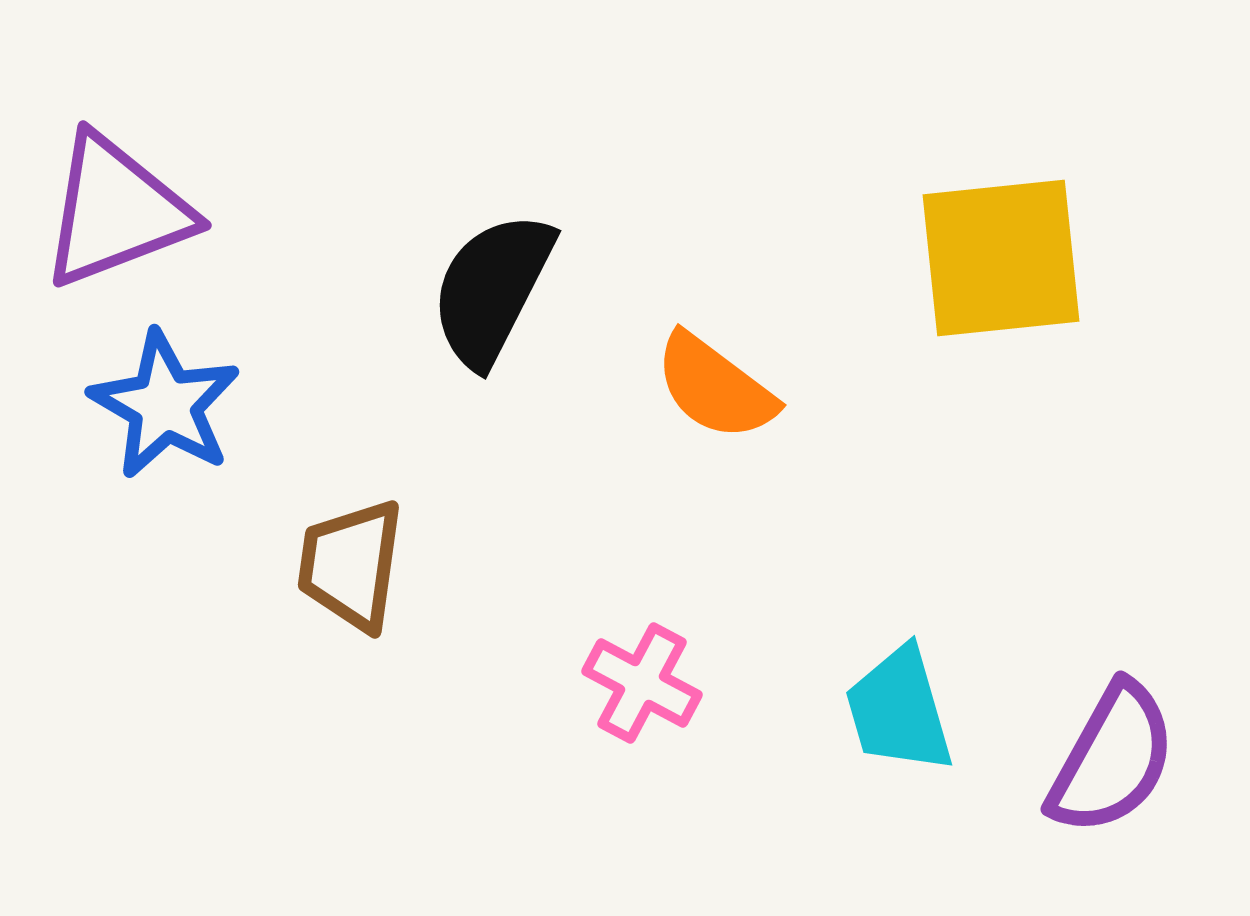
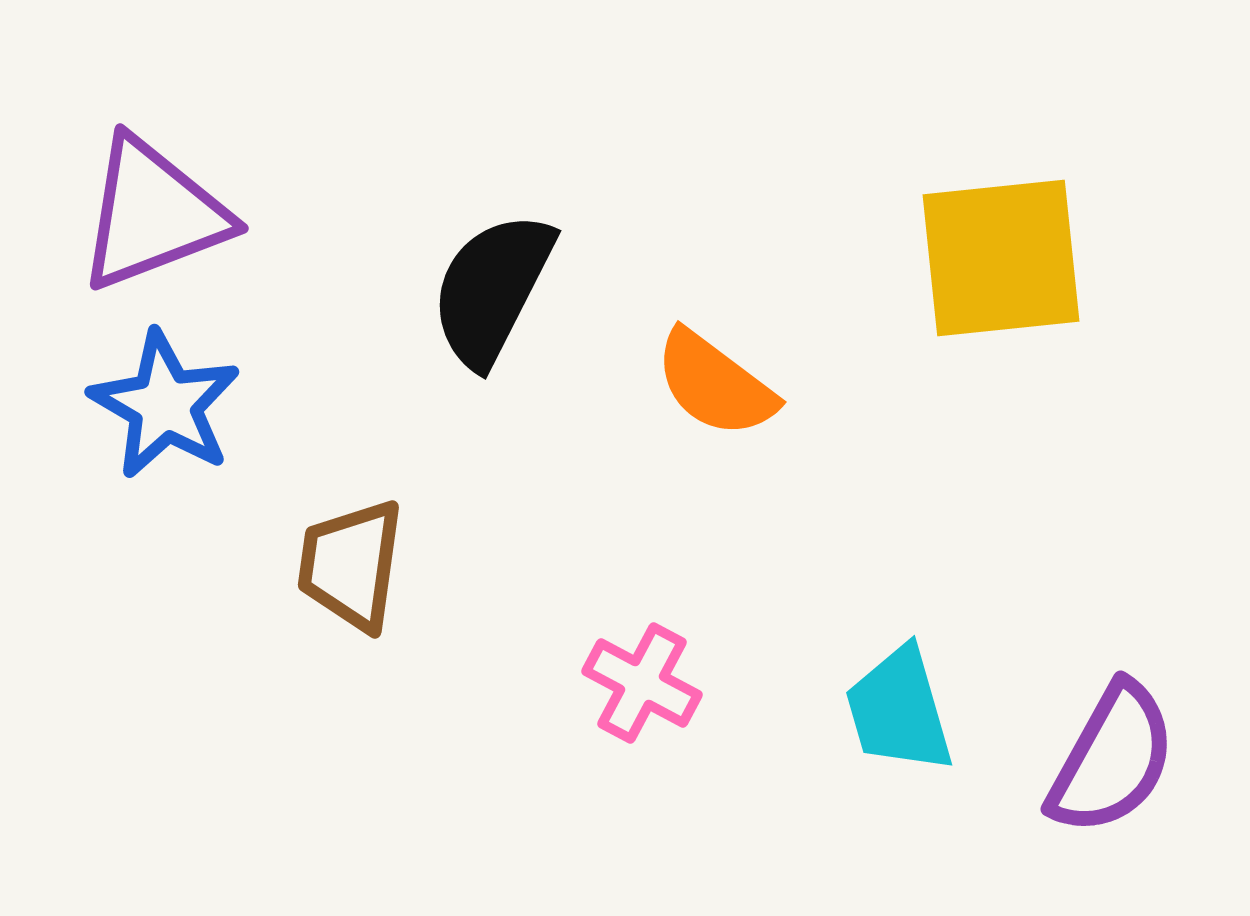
purple triangle: moved 37 px right, 3 px down
orange semicircle: moved 3 px up
